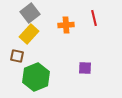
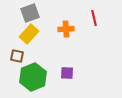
gray square: rotated 18 degrees clockwise
orange cross: moved 4 px down
purple square: moved 18 px left, 5 px down
green hexagon: moved 3 px left
